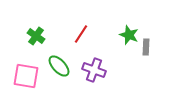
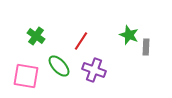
red line: moved 7 px down
